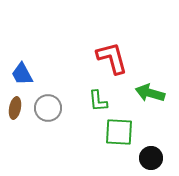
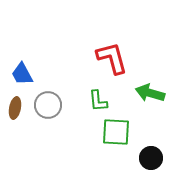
gray circle: moved 3 px up
green square: moved 3 px left
